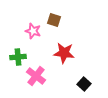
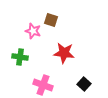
brown square: moved 3 px left
green cross: moved 2 px right; rotated 14 degrees clockwise
pink cross: moved 7 px right, 9 px down; rotated 18 degrees counterclockwise
